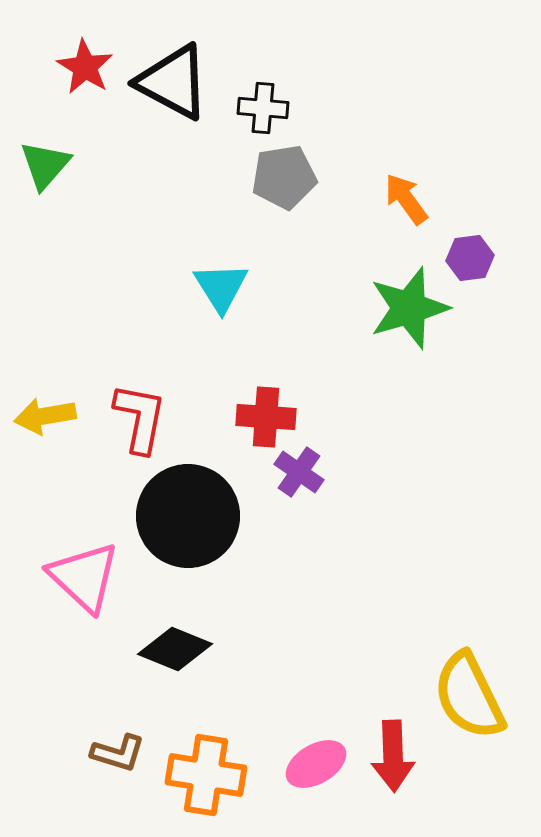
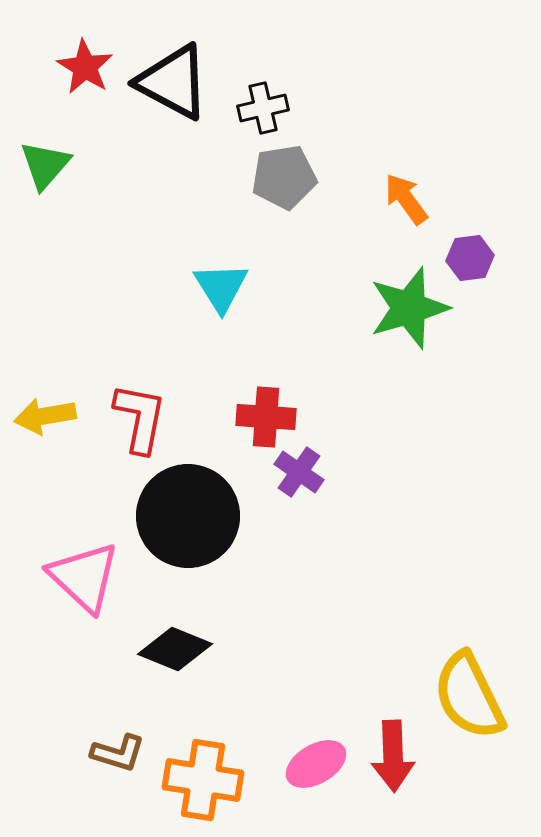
black cross: rotated 18 degrees counterclockwise
orange cross: moved 3 px left, 5 px down
